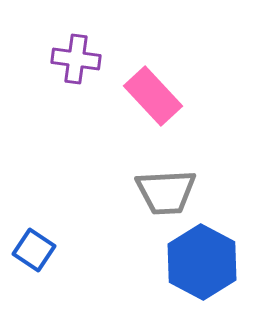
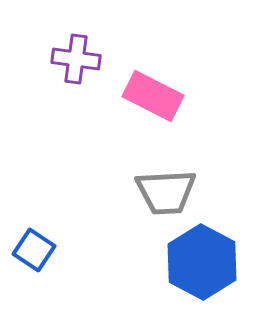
pink rectangle: rotated 20 degrees counterclockwise
